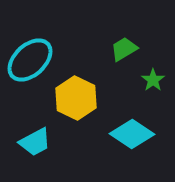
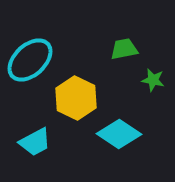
green trapezoid: rotated 20 degrees clockwise
green star: rotated 25 degrees counterclockwise
cyan diamond: moved 13 px left
